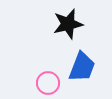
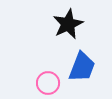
black star: rotated 12 degrees counterclockwise
